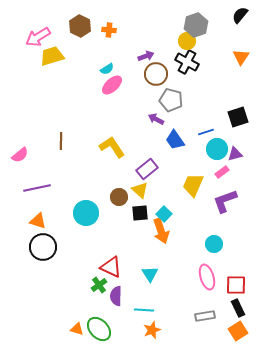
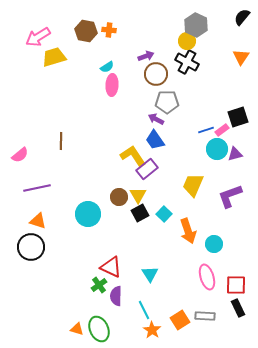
black semicircle at (240, 15): moved 2 px right, 2 px down
gray hexagon at (196, 25): rotated 15 degrees counterclockwise
brown hexagon at (80, 26): moved 6 px right, 5 px down; rotated 15 degrees counterclockwise
yellow trapezoid at (52, 56): moved 2 px right, 1 px down
cyan semicircle at (107, 69): moved 2 px up
pink ellipse at (112, 85): rotated 45 degrees counterclockwise
gray pentagon at (171, 100): moved 4 px left, 2 px down; rotated 15 degrees counterclockwise
blue line at (206, 132): moved 2 px up
blue trapezoid at (175, 140): moved 20 px left
yellow L-shape at (112, 147): moved 21 px right, 9 px down
pink rectangle at (222, 172): moved 42 px up
yellow triangle at (140, 190): moved 2 px left, 5 px down; rotated 18 degrees clockwise
purple L-shape at (225, 201): moved 5 px right, 5 px up
cyan circle at (86, 213): moved 2 px right, 1 px down
black square at (140, 213): rotated 24 degrees counterclockwise
orange arrow at (161, 231): moved 27 px right
black circle at (43, 247): moved 12 px left
cyan line at (144, 310): rotated 60 degrees clockwise
gray rectangle at (205, 316): rotated 12 degrees clockwise
green ellipse at (99, 329): rotated 20 degrees clockwise
orange star at (152, 330): rotated 18 degrees counterclockwise
orange square at (238, 331): moved 58 px left, 11 px up
